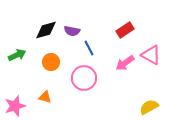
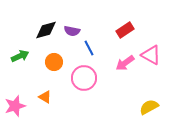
green arrow: moved 3 px right, 1 px down
orange circle: moved 3 px right
orange triangle: rotated 16 degrees clockwise
